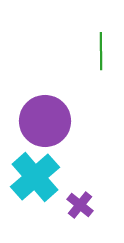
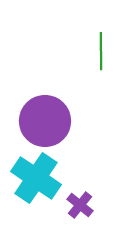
cyan cross: moved 1 px right, 1 px down; rotated 15 degrees counterclockwise
